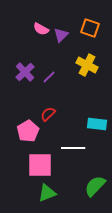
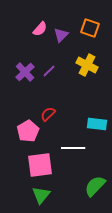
pink semicircle: moved 1 px left; rotated 77 degrees counterclockwise
purple line: moved 6 px up
pink square: rotated 8 degrees counterclockwise
green triangle: moved 6 px left, 2 px down; rotated 30 degrees counterclockwise
